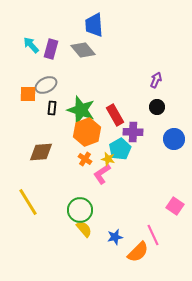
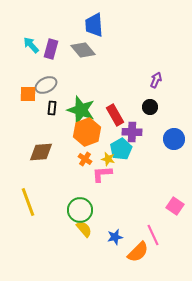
black circle: moved 7 px left
purple cross: moved 1 px left
cyan pentagon: moved 1 px right
pink L-shape: rotated 30 degrees clockwise
yellow line: rotated 12 degrees clockwise
